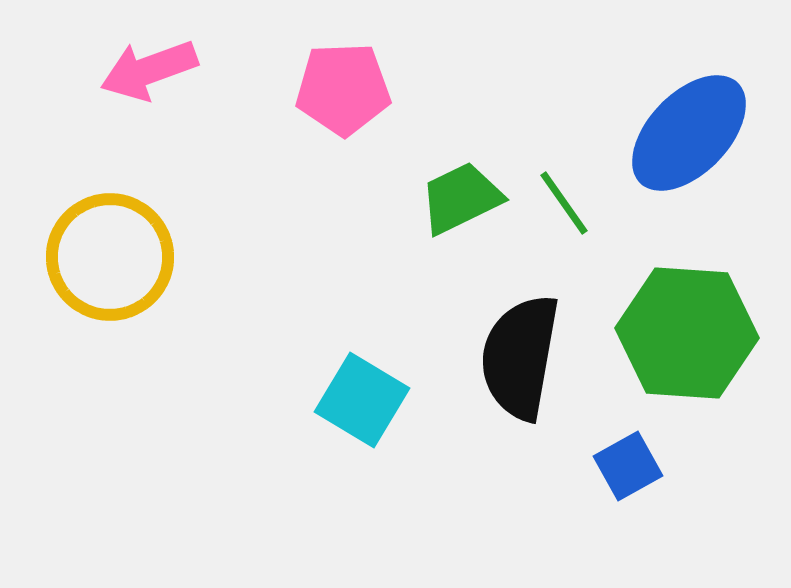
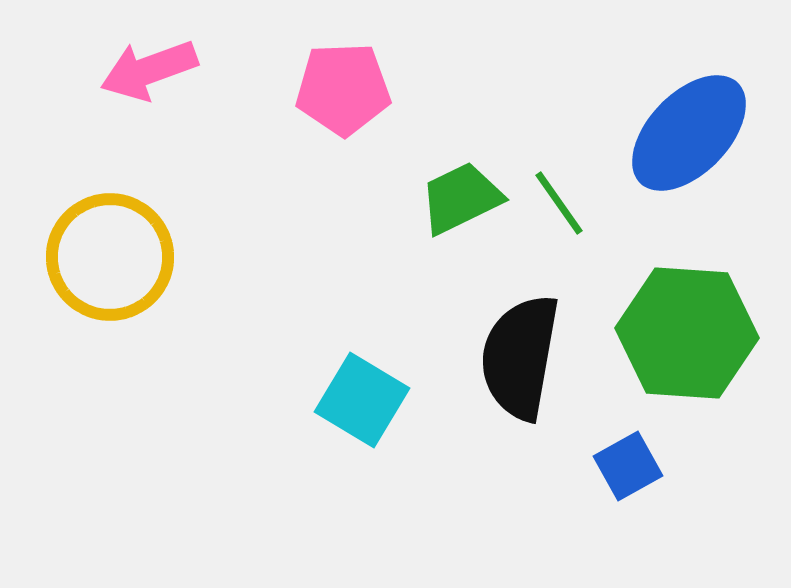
green line: moved 5 px left
